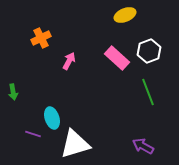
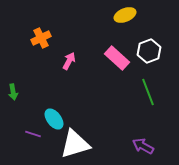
cyan ellipse: moved 2 px right, 1 px down; rotated 20 degrees counterclockwise
